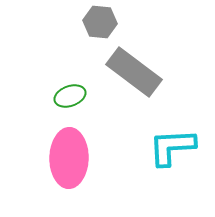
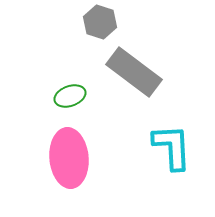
gray hexagon: rotated 12 degrees clockwise
cyan L-shape: rotated 90 degrees clockwise
pink ellipse: rotated 6 degrees counterclockwise
